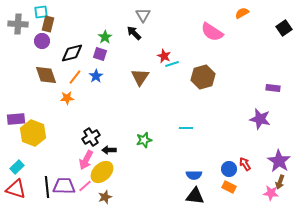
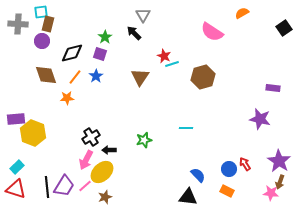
blue semicircle at (194, 175): moved 4 px right; rotated 133 degrees counterclockwise
purple trapezoid at (64, 186): rotated 120 degrees clockwise
orange rectangle at (229, 187): moved 2 px left, 4 px down
black triangle at (195, 196): moved 7 px left, 1 px down
